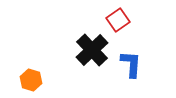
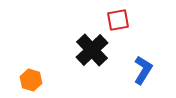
red square: rotated 25 degrees clockwise
blue L-shape: moved 12 px right, 6 px down; rotated 28 degrees clockwise
